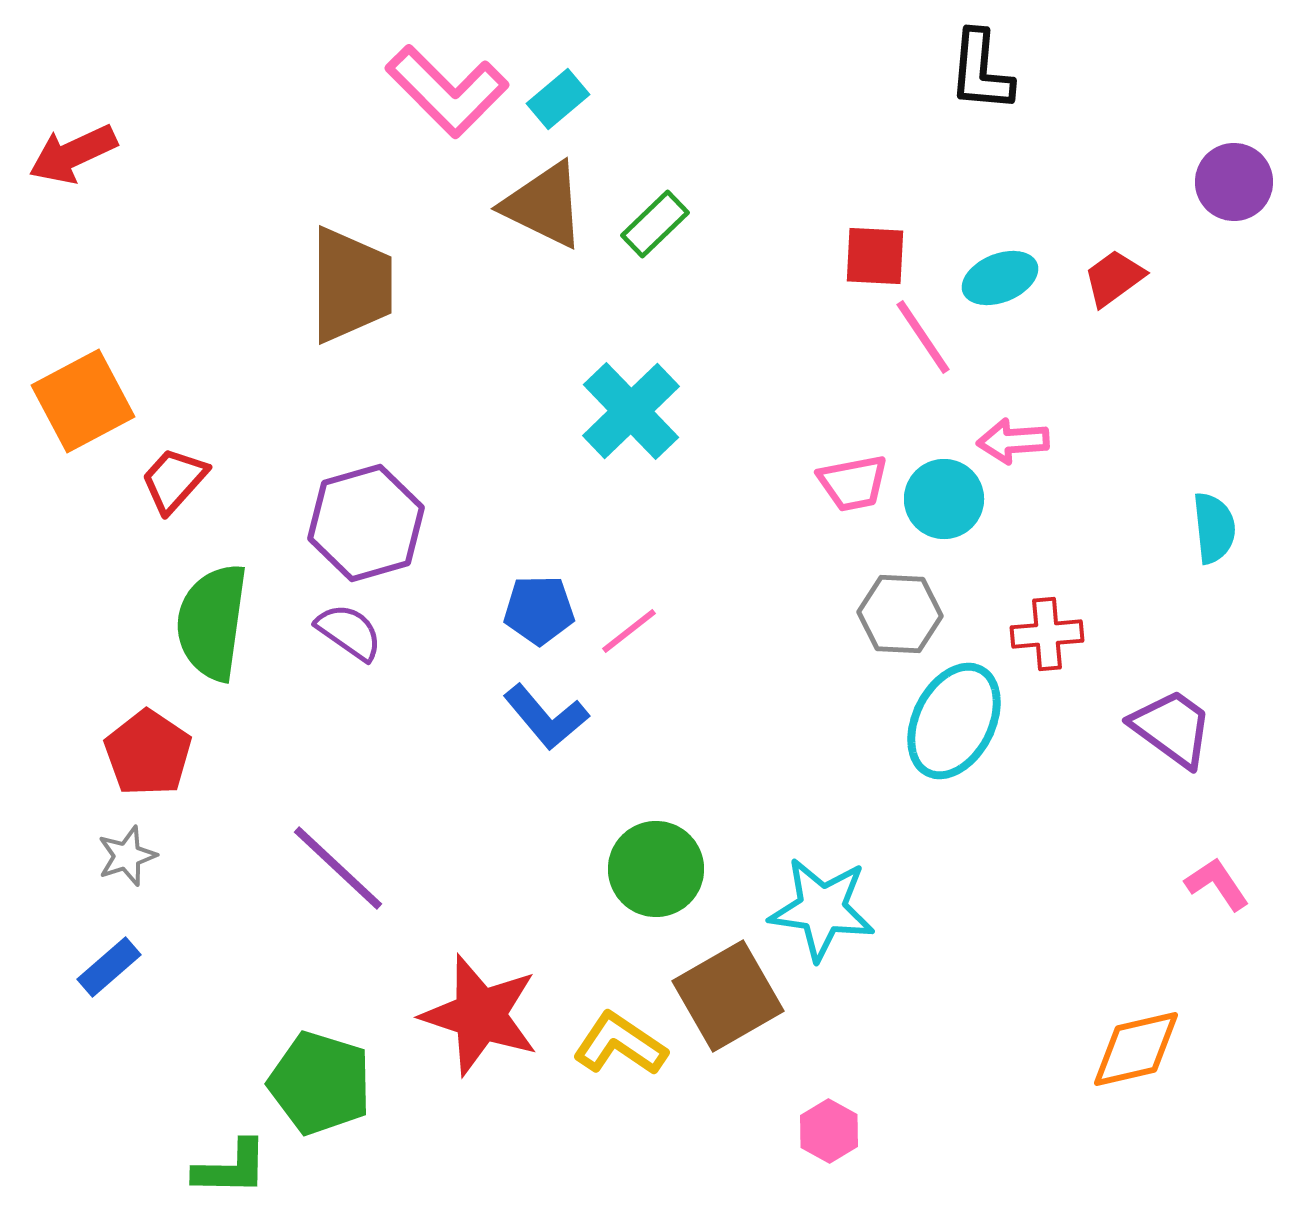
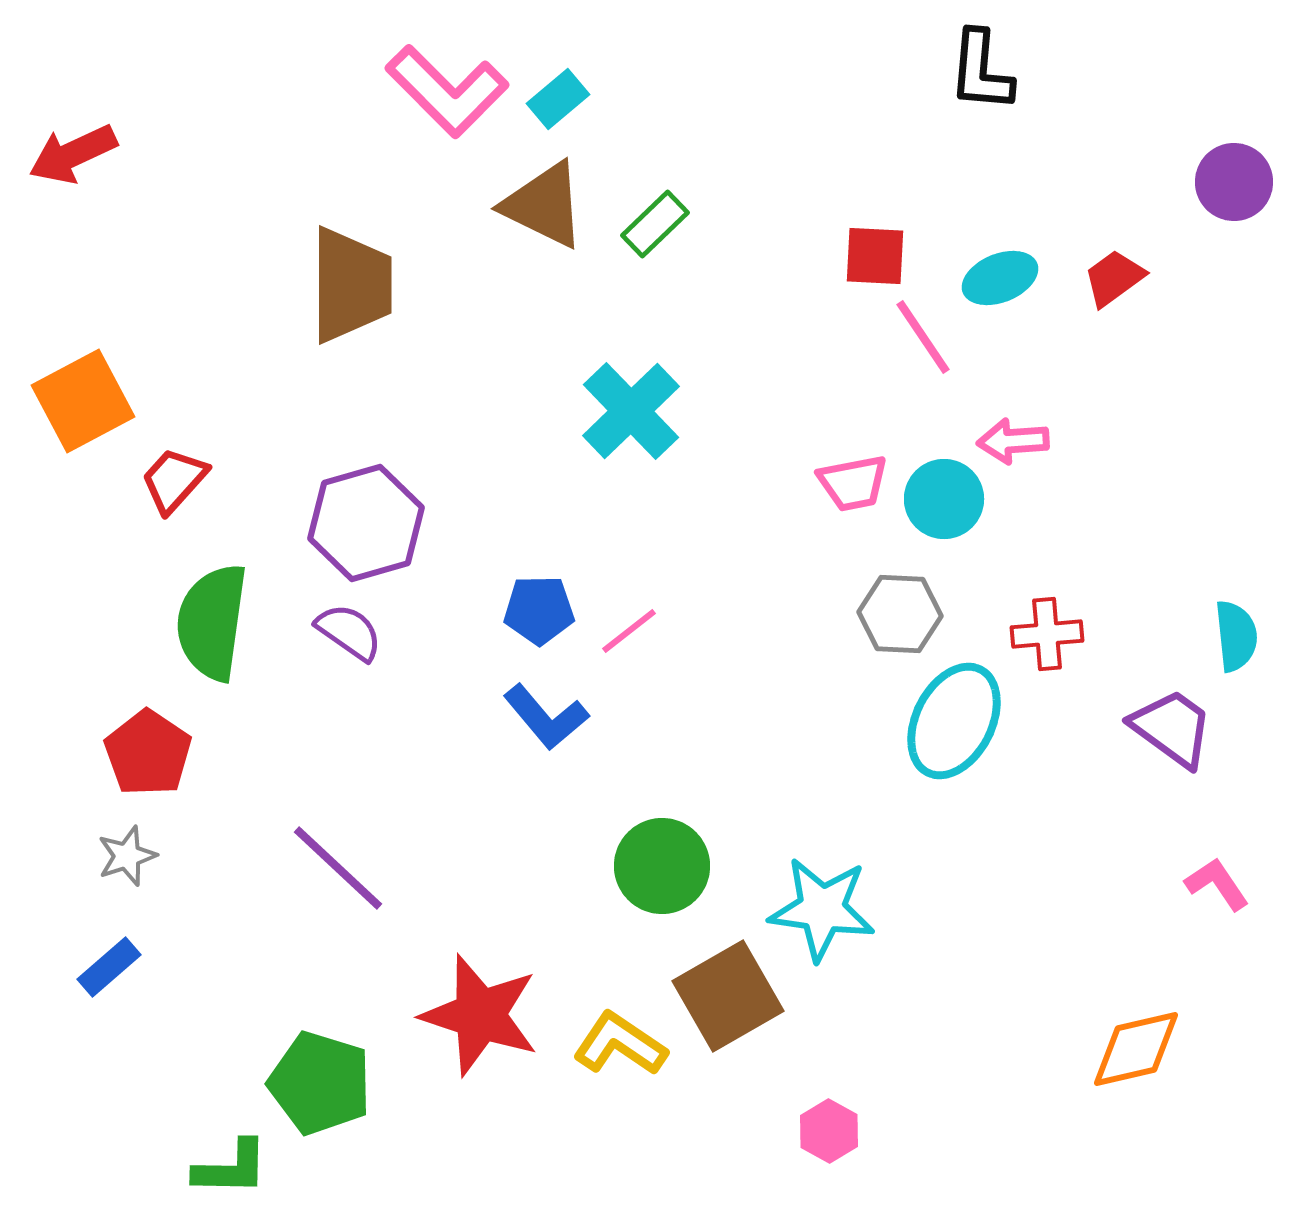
cyan semicircle at (1214, 528): moved 22 px right, 108 px down
green circle at (656, 869): moved 6 px right, 3 px up
